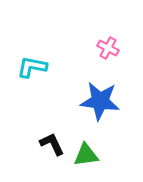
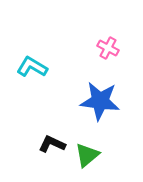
cyan L-shape: rotated 20 degrees clockwise
black L-shape: rotated 40 degrees counterclockwise
green triangle: moved 1 px right; rotated 32 degrees counterclockwise
